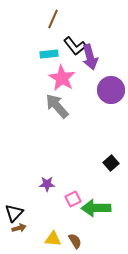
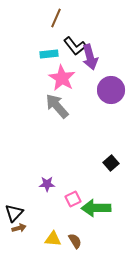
brown line: moved 3 px right, 1 px up
